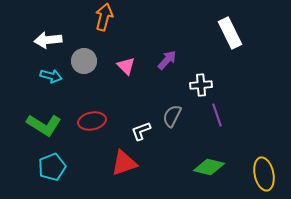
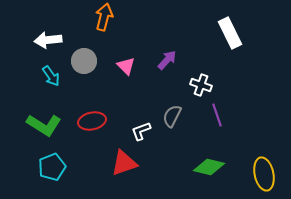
cyan arrow: rotated 40 degrees clockwise
white cross: rotated 25 degrees clockwise
